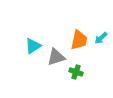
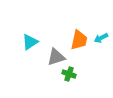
cyan arrow: rotated 16 degrees clockwise
cyan triangle: moved 3 px left, 4 px up
green cross: moved 7 px left, 2 px down
